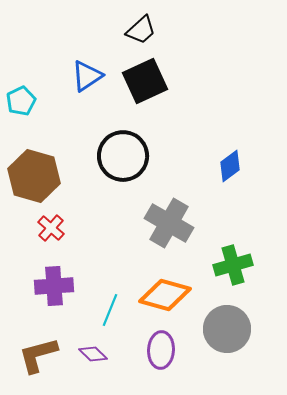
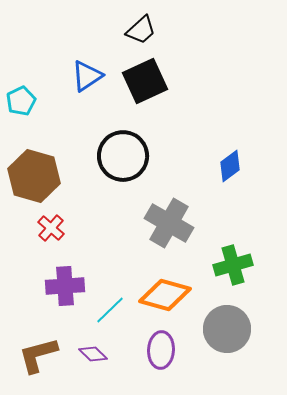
purple cross: moved 11 px right
cyan line: rotated 24 degrees clockwise
